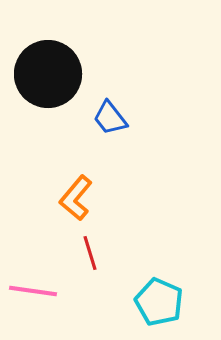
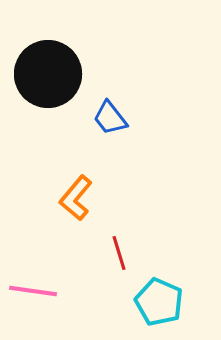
red line: moved 29 px right
